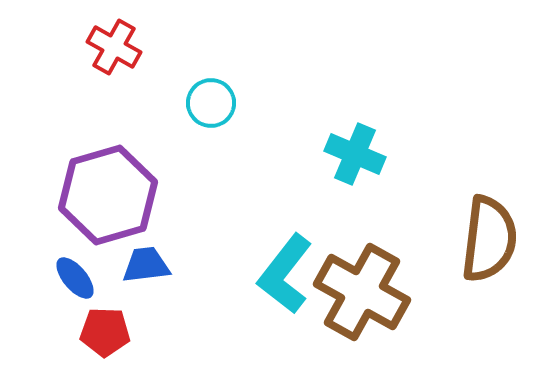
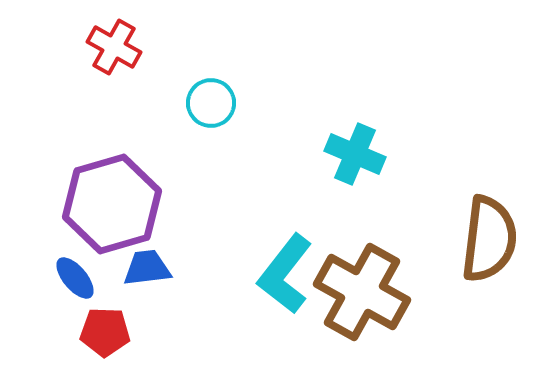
purple hexagon: moved 4 px right, 9 px down
blue trapezoid: moved 1 px right, 3 px down
